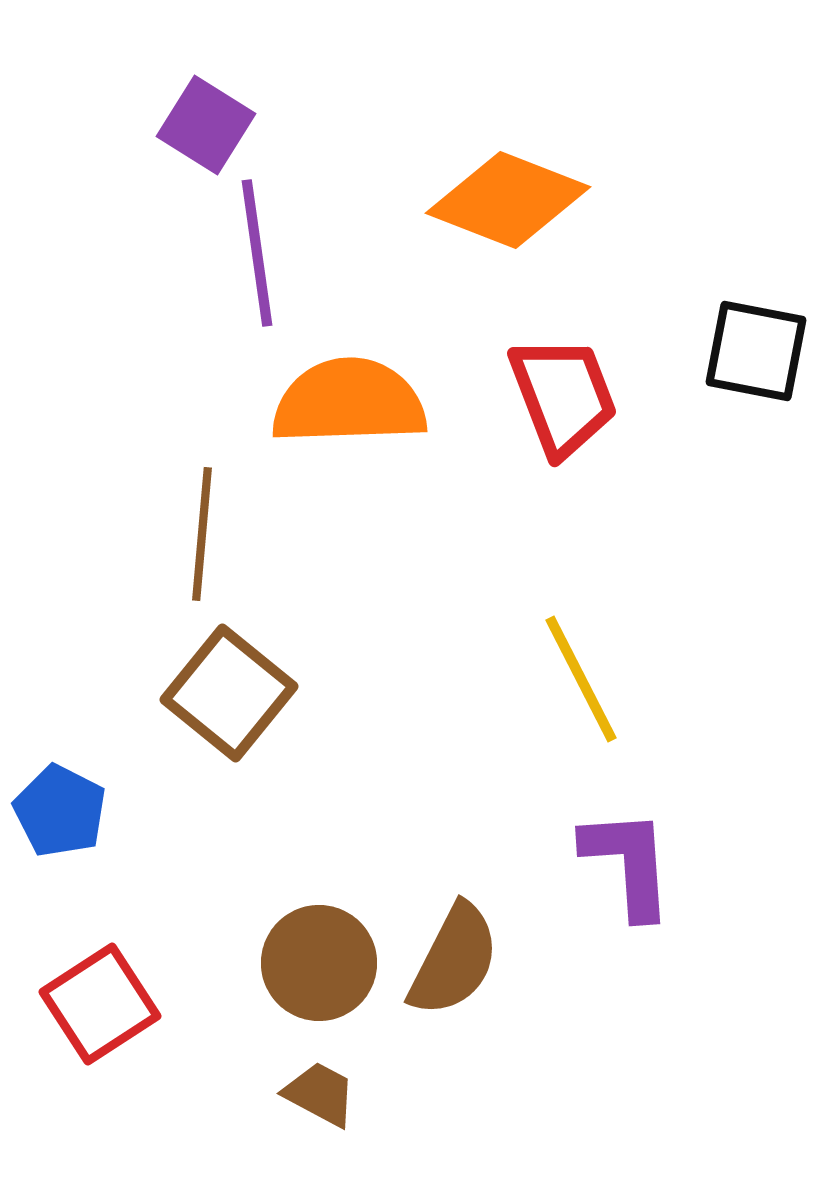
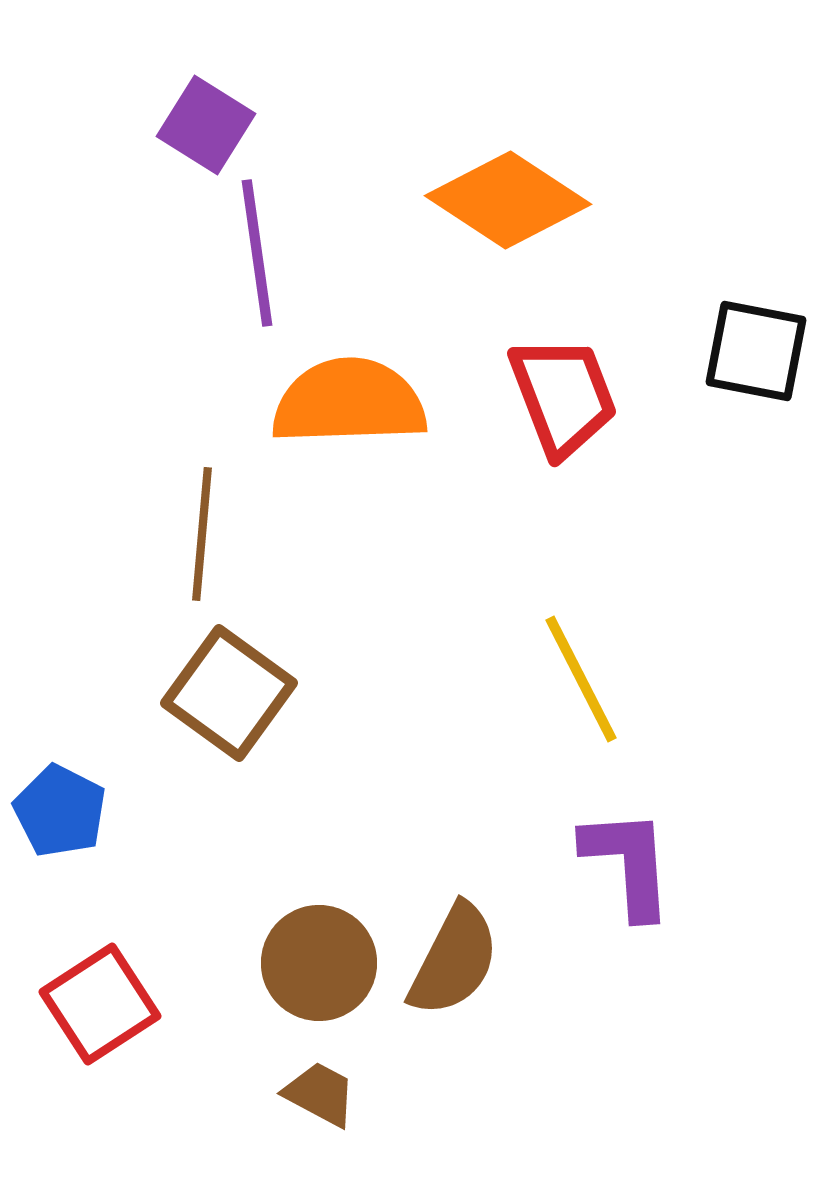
orange diamond: rotated 12 degrees clockwise
brown square: rotated 3 degrees counterclockwise
